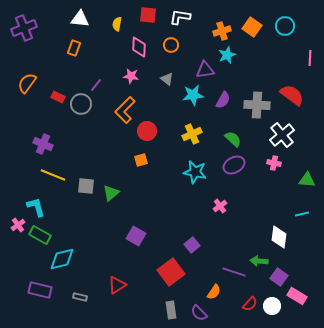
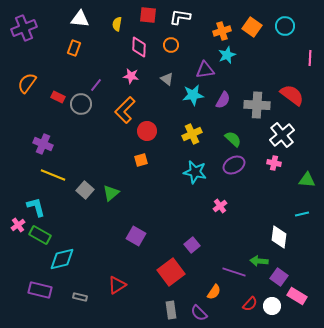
gray square at (86, 186): moved 1 px left, 4 px down; rotated 36 degrees clockwise
